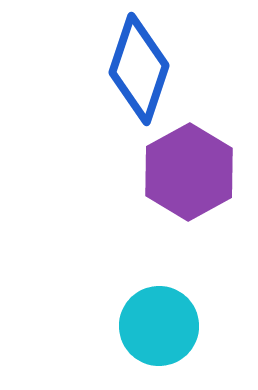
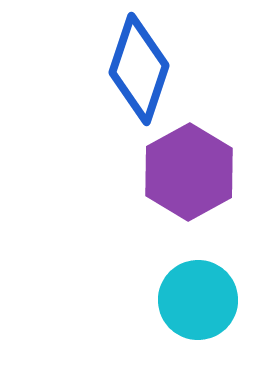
cyan circle: moved 39 px right, 26 px up
